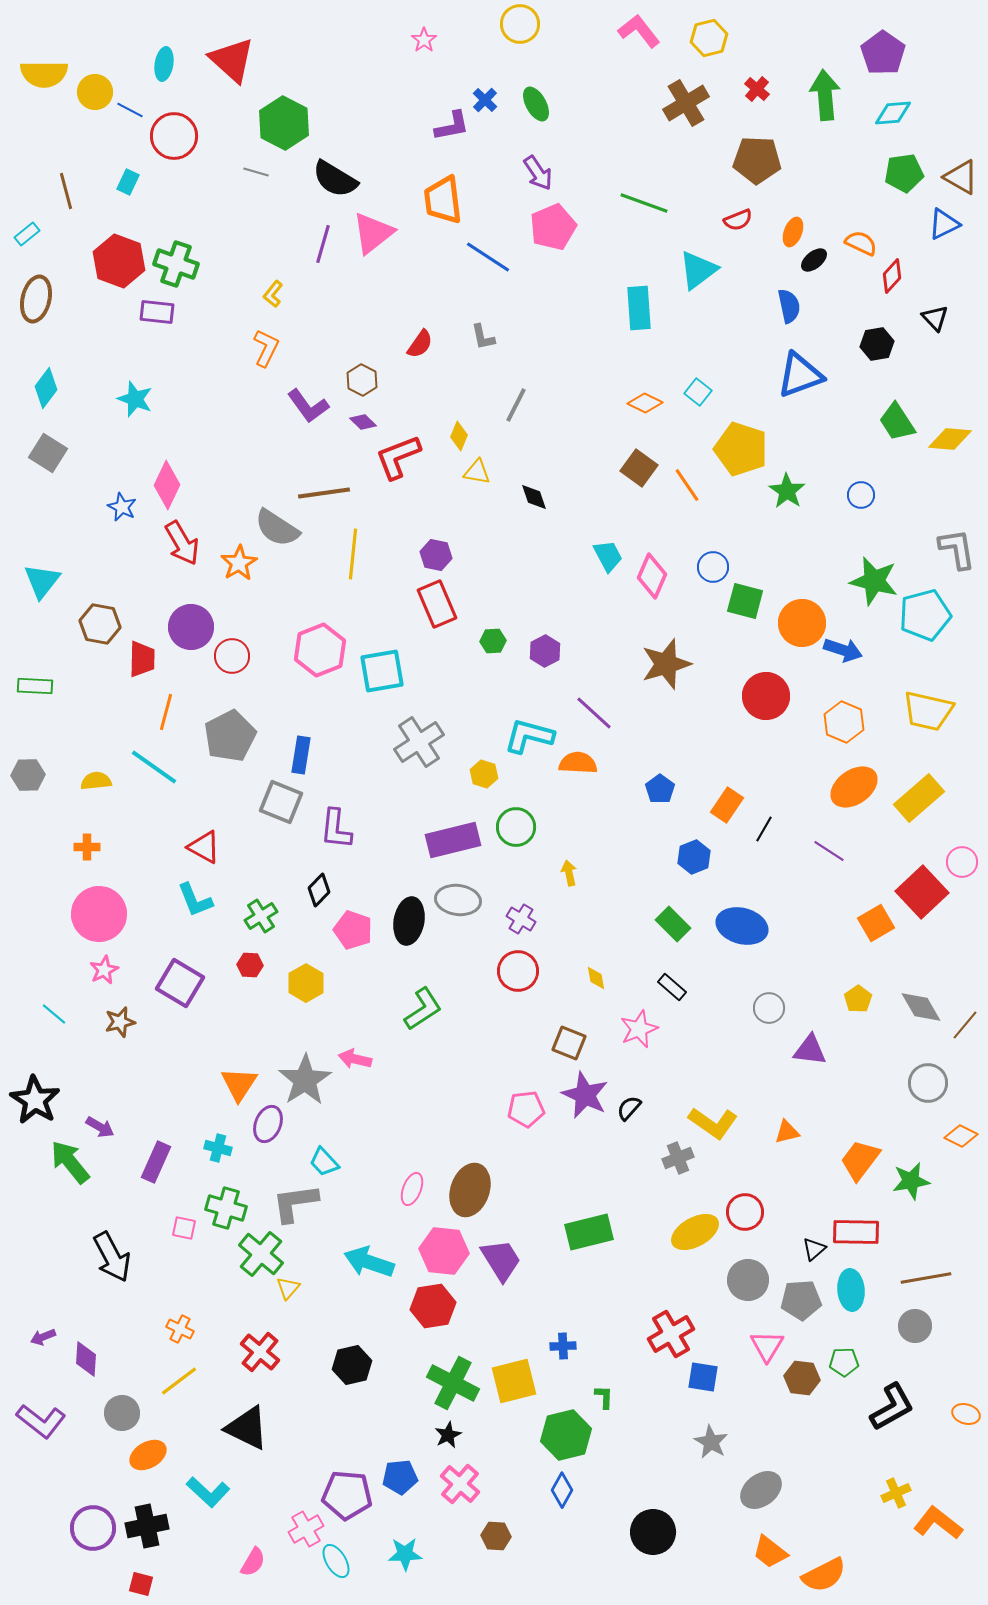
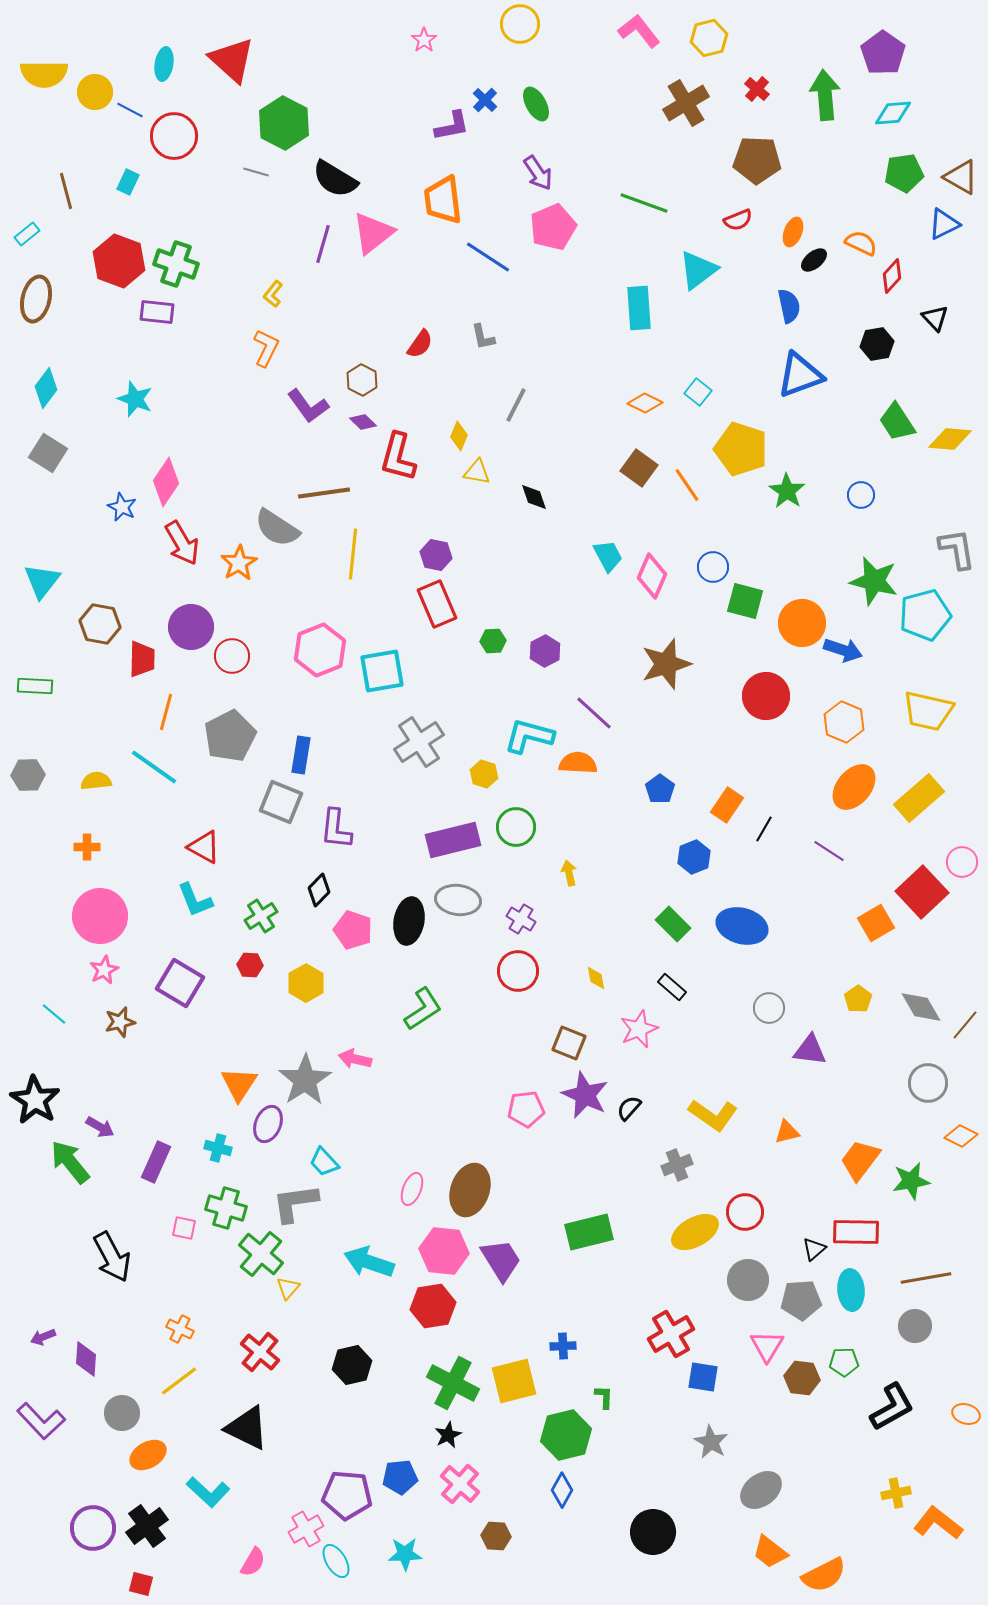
red L-shape at (398, 457): rotated 54 degrees counterclockwise
pink diamond at (167, 485): moved 1 px left, 3 px up; rotated 9 degrees clockwise
orange ellipse at (854, 787): rotated 15 degrees counterclockwise
pink circle at (99, 914): moved 1 px right, 2 px down
yellow L-shape at (713, 1123): moved 8 px up
gray cross at (678, 1158): moved 1 px left, 7 px down
purple L-shape at (41, 1421): rotated 9 degrees clockwise
yellow cross at (896, 1493): rotated 12 degrees clockwise
black cross at (147, 1526): rotated 24 degrees counterclockwise
